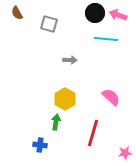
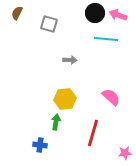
brown semicircle: rotated 56 degrees clockwise
yellow hexagon: rotated 25 degrees clockwise
